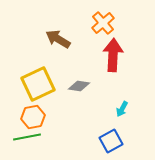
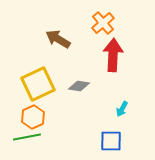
orange hexagon: rotated 15 degrees counterclockwise
blue square: rotated 30 degrees clockwise
